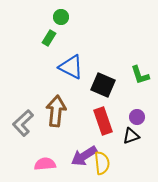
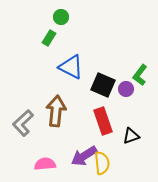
green L-shape: rotated 55 degrees clockwise
purple circle: moved 11 px left, 28 px up
